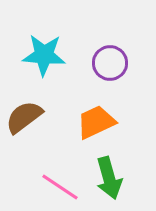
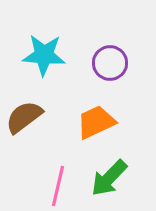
green arrow: rotated 60 degrees clockwise
pink line: moved 2 px left, 1 px up; rotated 69 degrees clockwise
